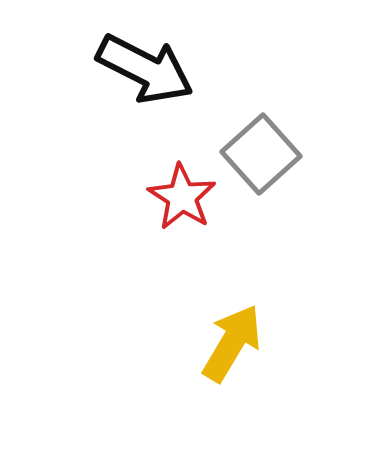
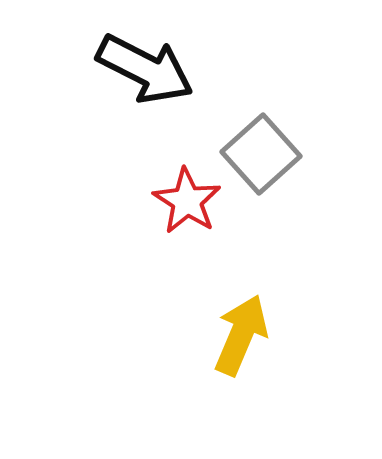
red star: moved 5 px right, 4 px down
yellow arrow: moved 9 px right, 8 px up; rotated 8 degrees counterclockwise
